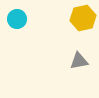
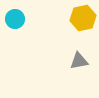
cyan circle: moved 2 px left
